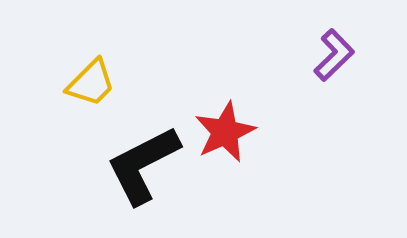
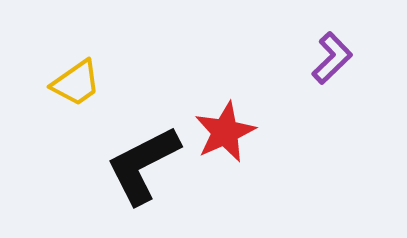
purple L-shape: moved 2 px left, 3 px down
yellow trapezoid: moved 15 px left; rotated 10 degrees clockwise
